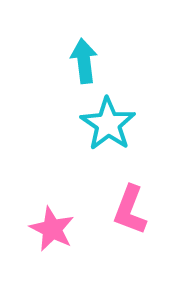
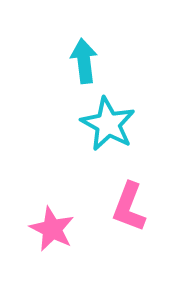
cyan star: rotated 6 degrees counterclockwise
pink L-shape: moved 1 px left, 3 px up
